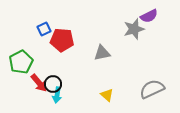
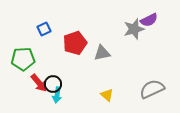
purple semicircle: moved 4 px down
red pentagon: moved 13 px right, 3 px down; rotated 25 degrees counterclockwise
green pentagon: moved 2 px right, 3 px up; rotated 25 degrees clockwise
